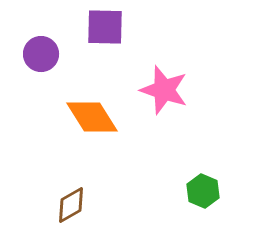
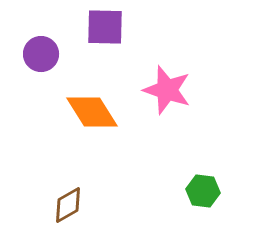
pink star: moved 3 px right
orange diamond: moved 5 px up
green hexagon: rotated 16 degrees counterclockwise
brown diamond: moved 3 px left
